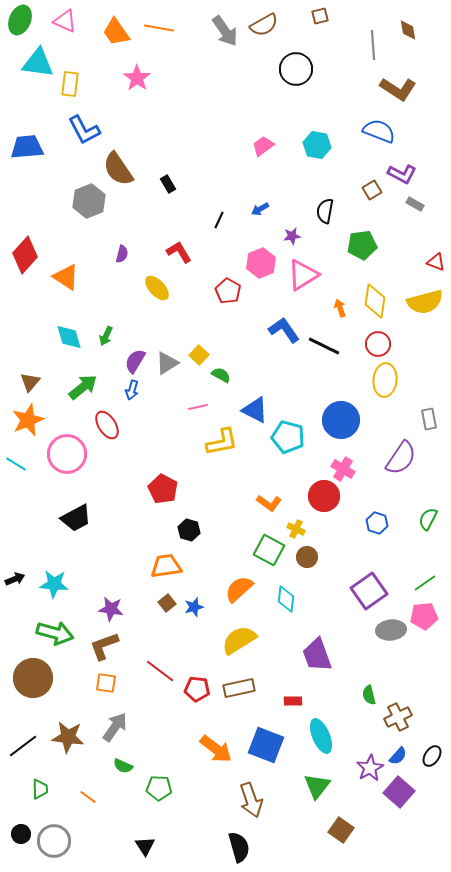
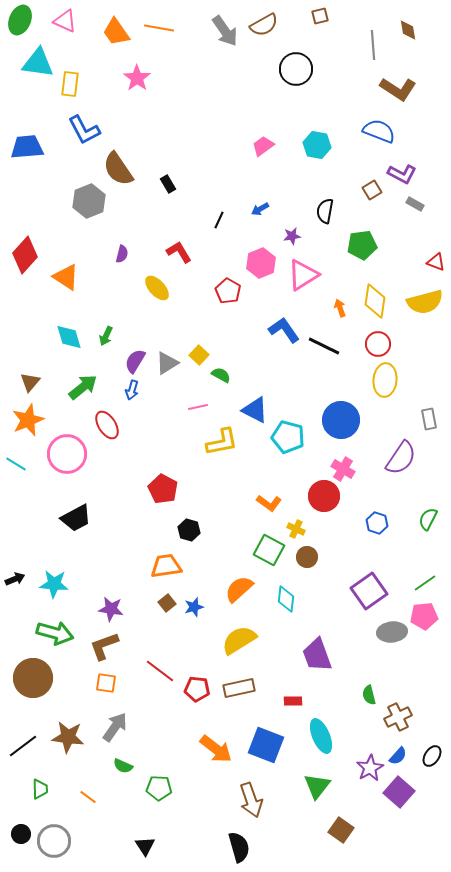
gray ellipse at (391, 630): moved 1 px right, 2 px down
